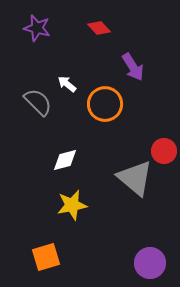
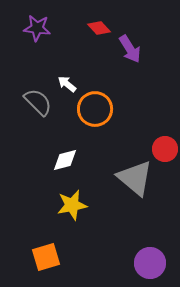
purple star: rotated 8 degrees counterclockwise
purple arrow: moved 3 px left, 18 px up
orange circle: moved 10 px left, 5 px down
red circle: moved 1 px right, 2 px up
